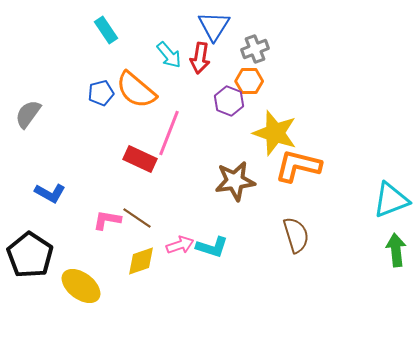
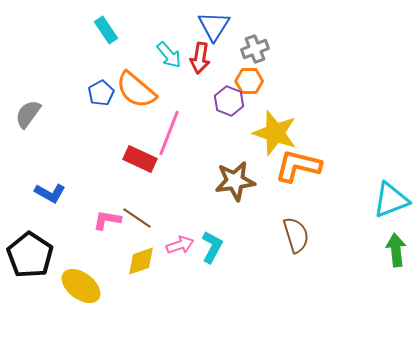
blue pentagon: rotated 15 degrees counterclockwise
cyan L-shape: rotated 80 degrees counterclockwise
